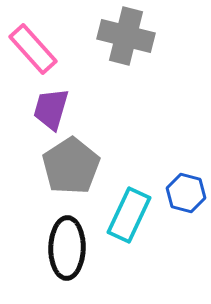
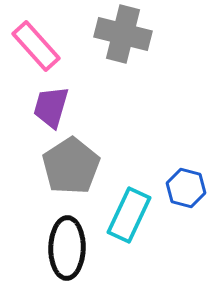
gray cross: moved 3 px left, 2 px up
pink rectangle: moved 3 px right, 3 px up
purple trapezoid: moved 2 px up
blue hexagon: moved 5 px up
